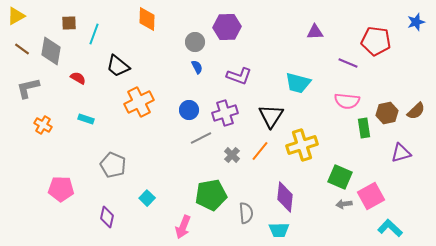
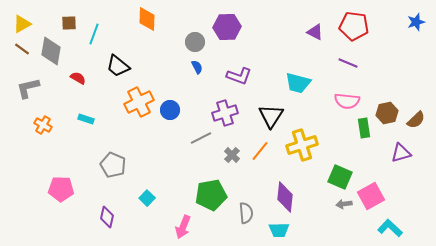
yellow triangle at (16, 16): moved 6 px right, 8 px down
purple triangle at (315, 32): rotated 30 degrees clockwise
red pentagon at (376, 41): moved 22 px left, 15 px up
blue circle at (189, 110): moved 19 px left
brown semicircle at (416, 111): moved 9 px down
